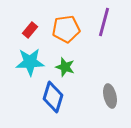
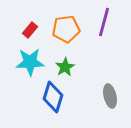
green star: rotated 24 degrees clockwise
